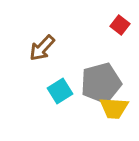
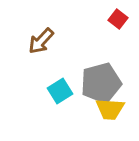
red square: moved 2 px left, 6 px up
brown arrow: moved 1 px left, 7 px up
yellow trapezoid: moved 4 px left, 1 px down
